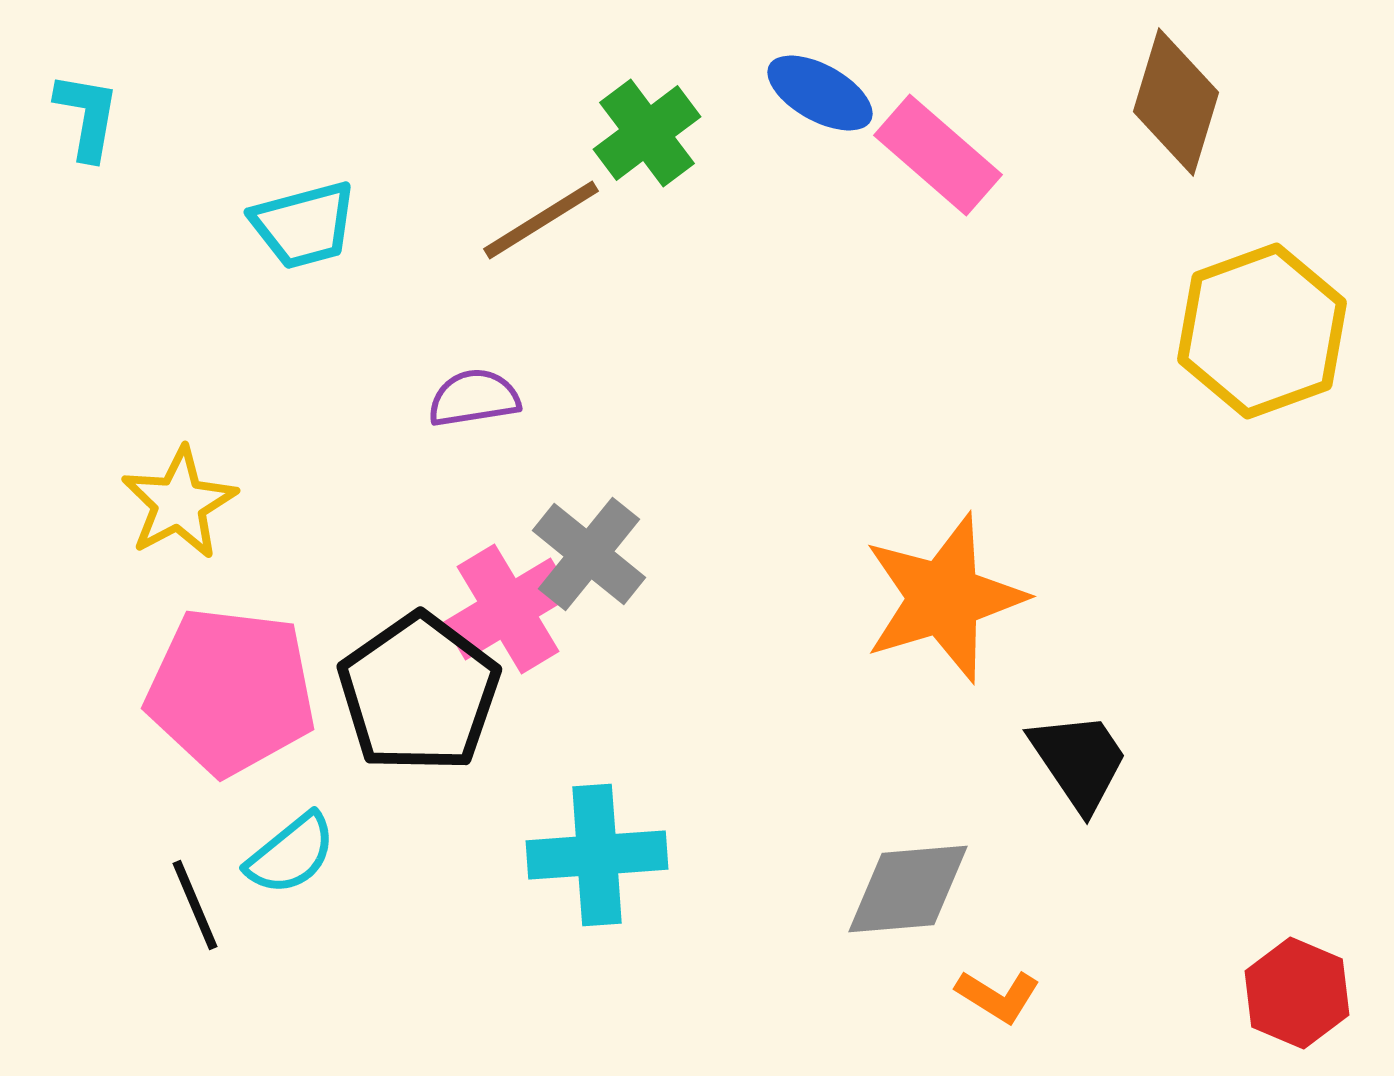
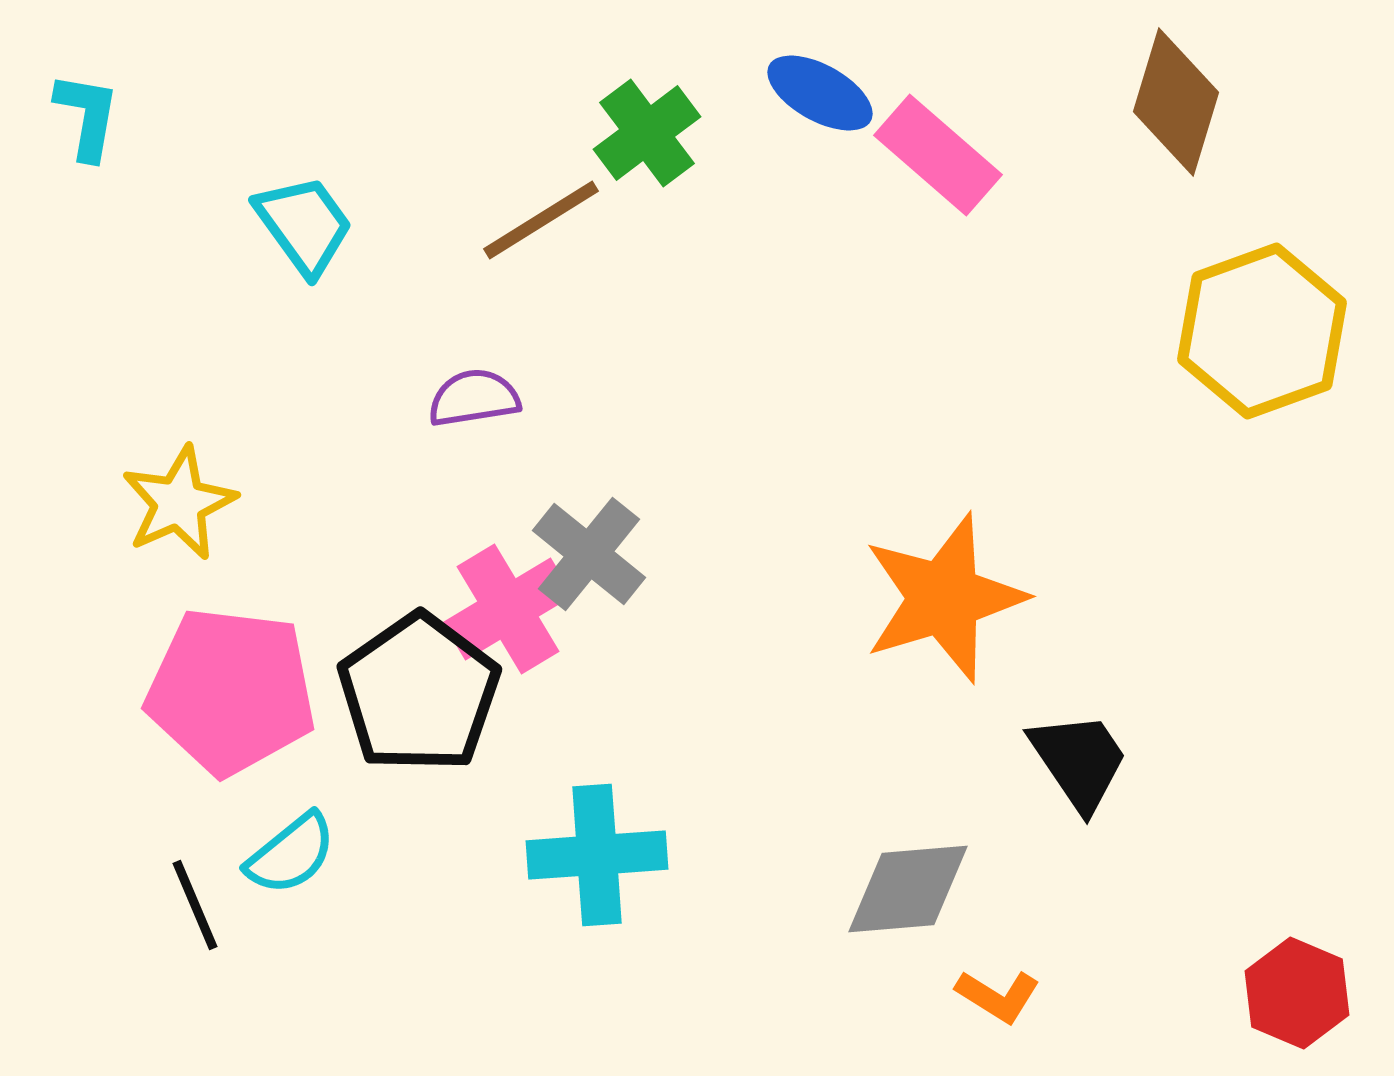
cyan trapezoid: rotated 111 degrees counterclockwise
yellow star: rotated 4 degrees clockwise
